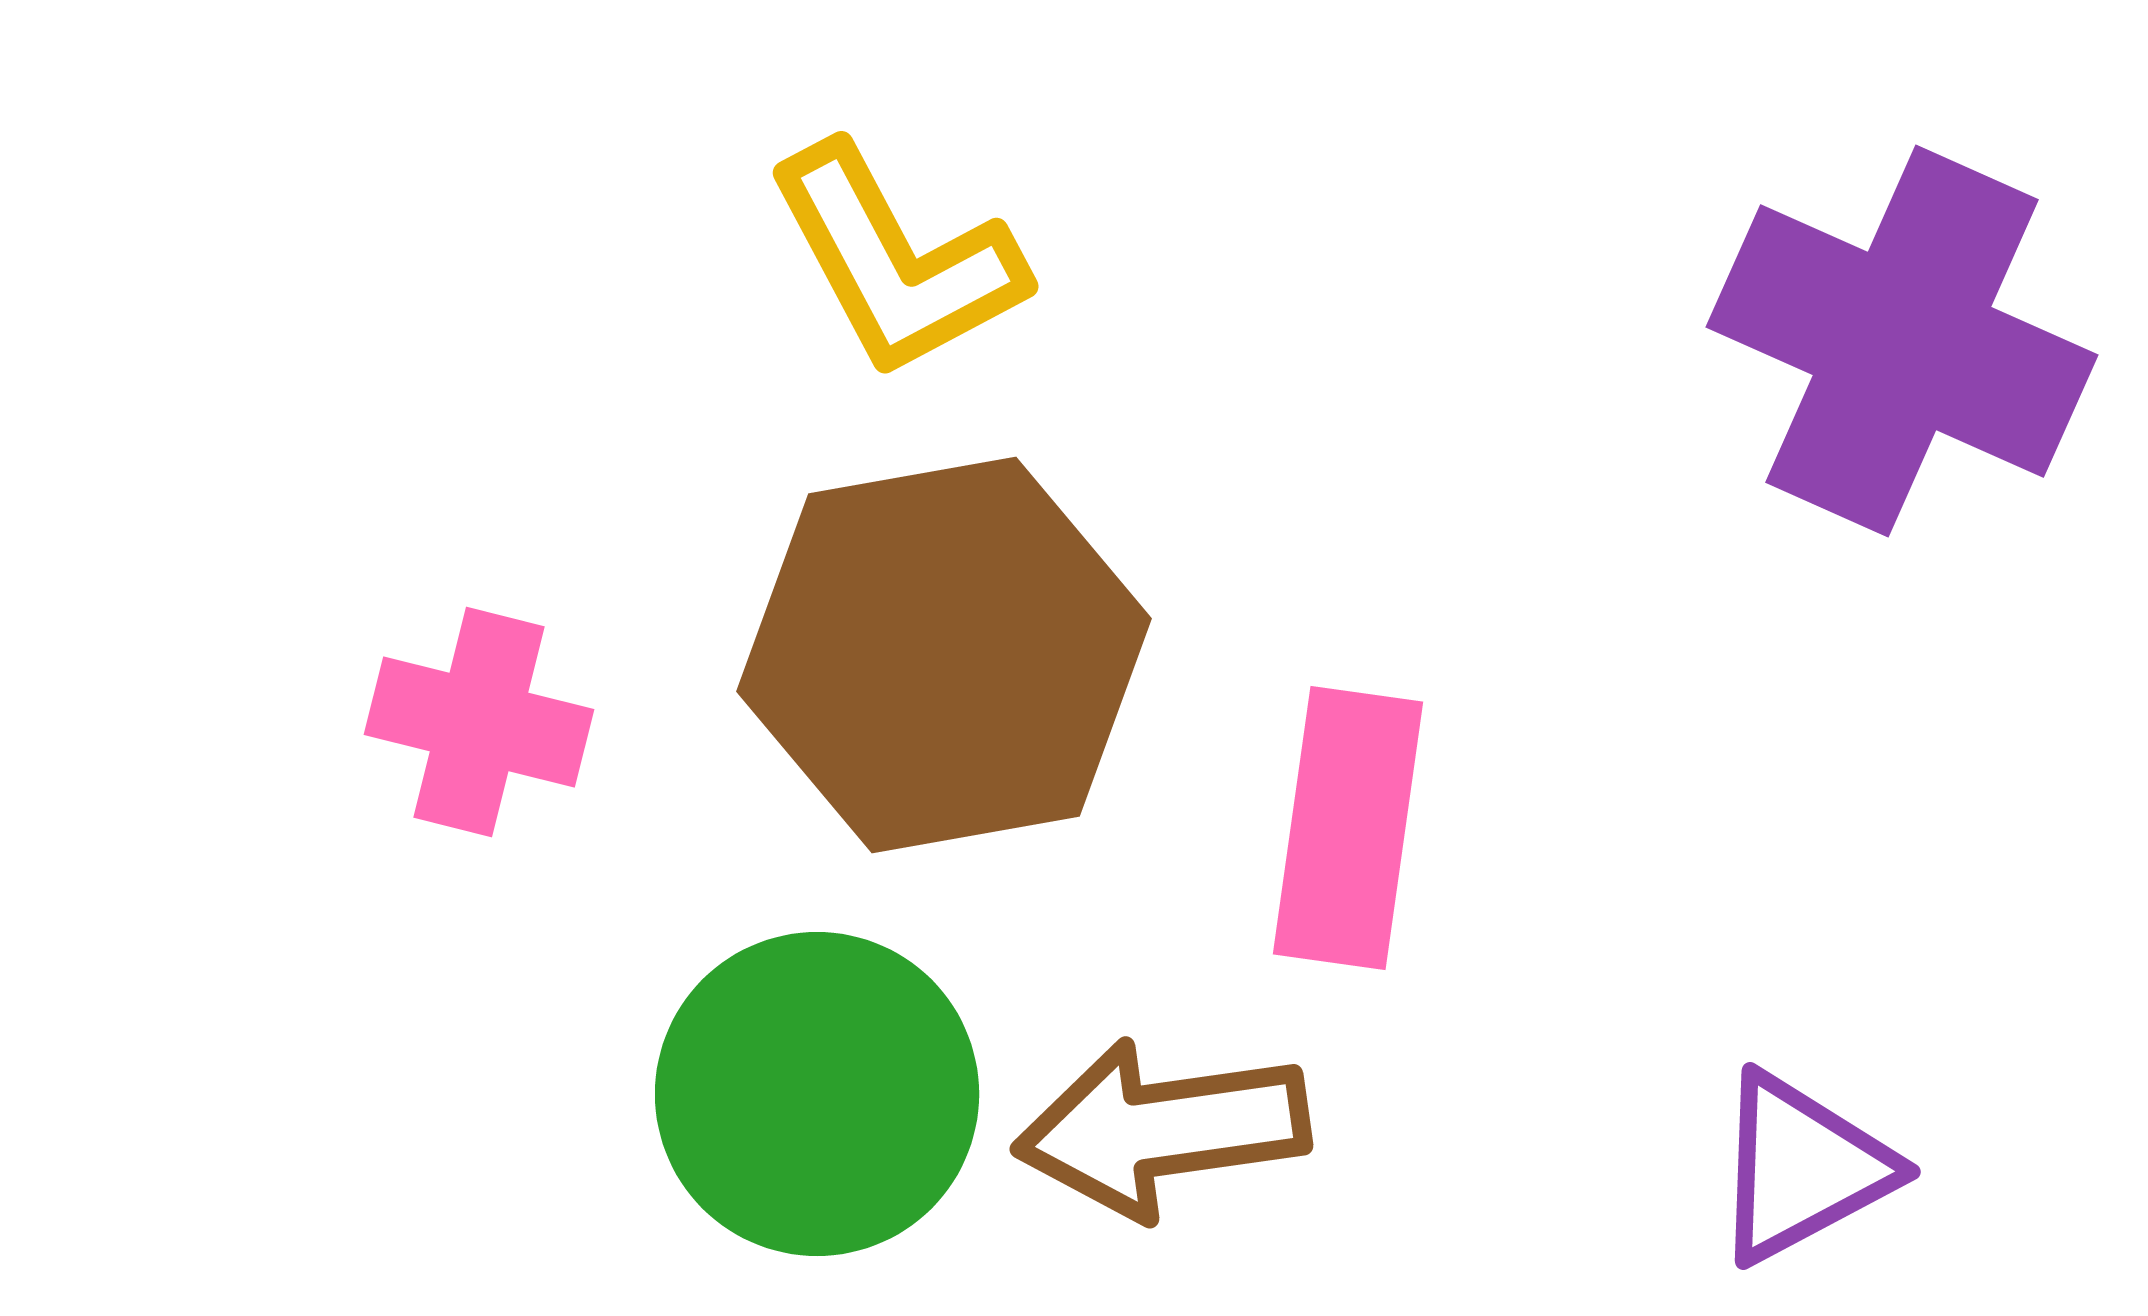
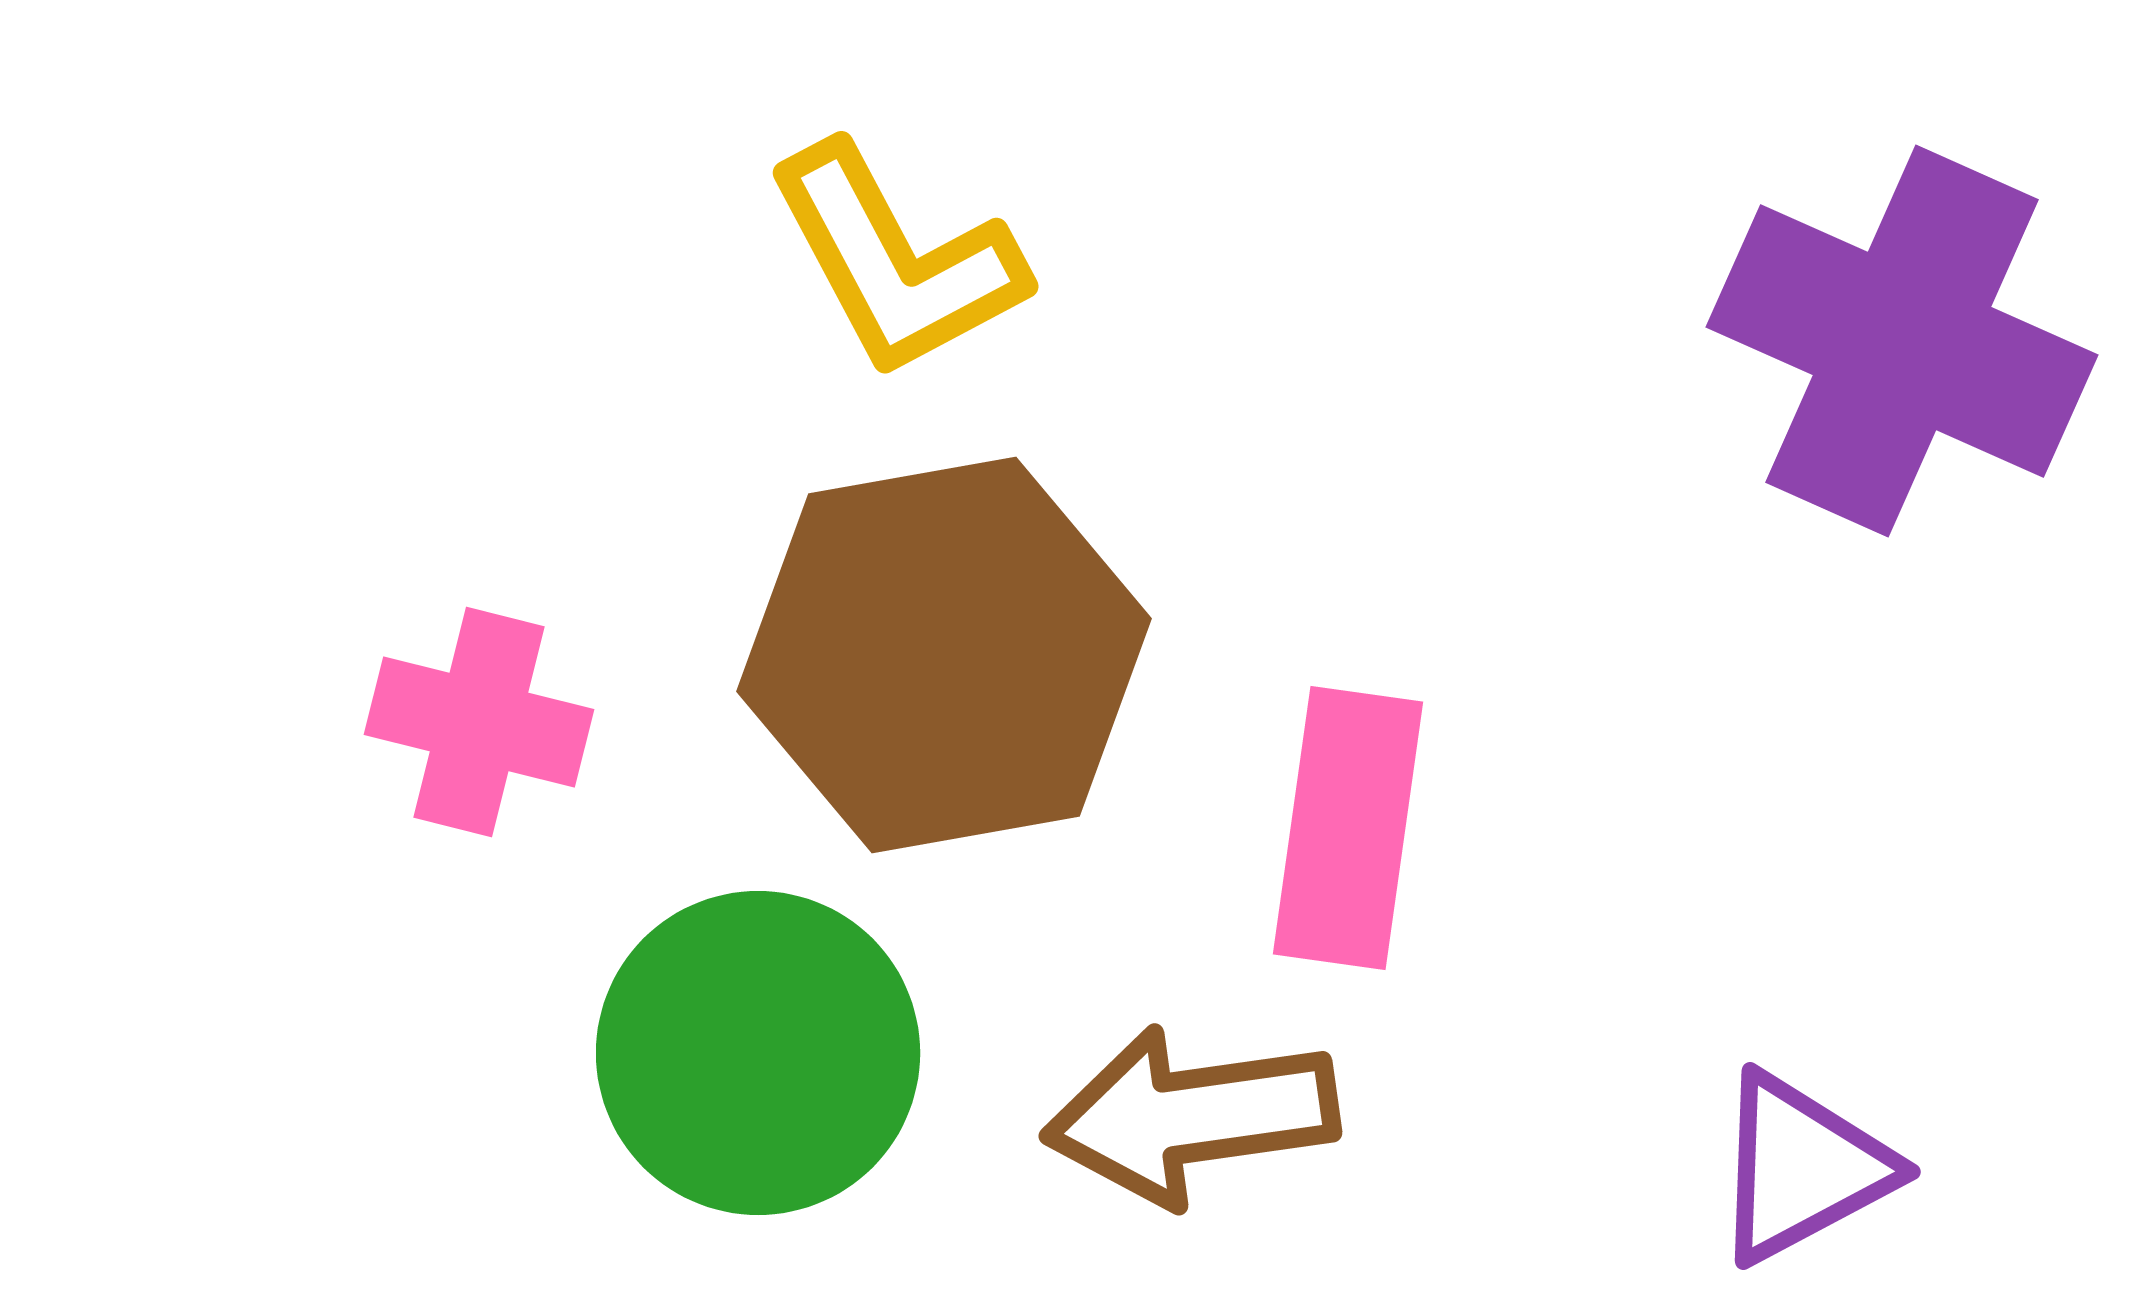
green circle: moved 59 px left, 41 px up
brown arrow: moved 29 px right, 13 px up
